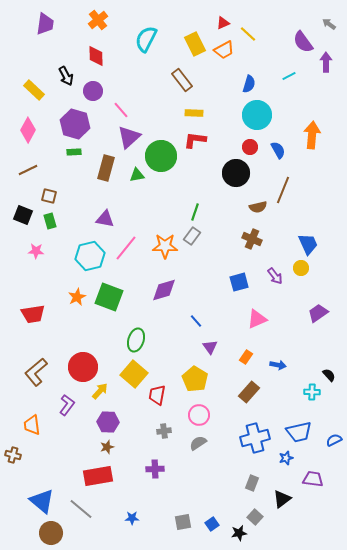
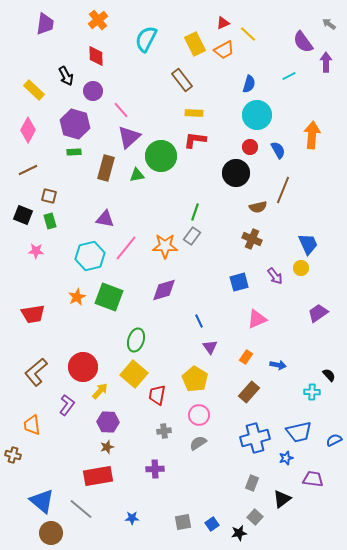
blue line at (196, 321): moved 3 px right; rotated 16 degrees clockwise
